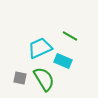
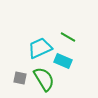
green line: moved 2 px left, 1 px down
